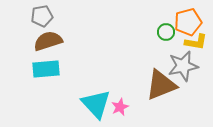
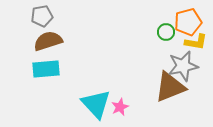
brown triangle: moved 9 px right, 2 px down
